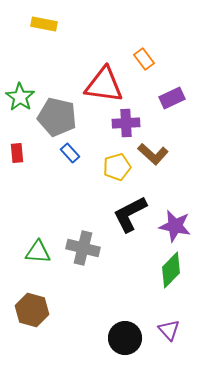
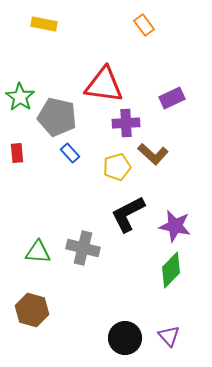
orange rectangle: moved 34 px up
black L-shape: moved 2 px left
purple triangle: moved 6 px down
